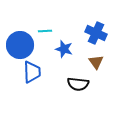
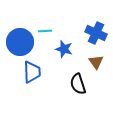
blue circle: moved 3 px up
black semicircle: rotated 65 degrees clockwise
